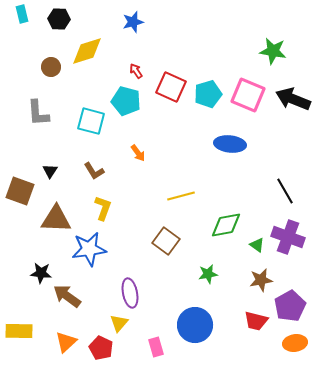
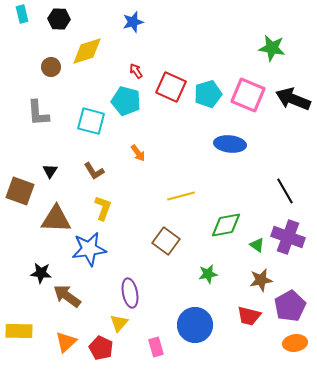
green star at (273, 51): moved 1 px left, 3 px up
red trapezoid at (256, 321): moved 7 px left, 5 px up
